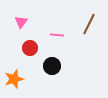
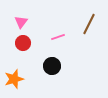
pink line: moved 1 px right, 2 px down; rotated 24 degrees counterclockwise
red circle: moved 7 px left, 5 px up
